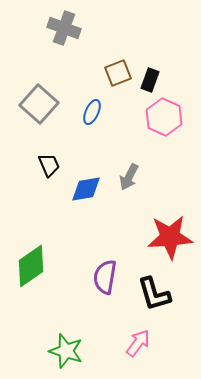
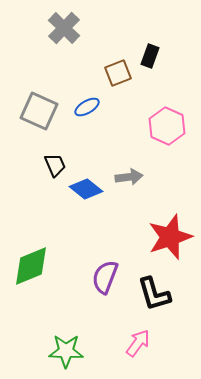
gray cross: rotated 24 degrees clockwise
black rectangle: moved 24 px up
gray square: moved 7 px down; rotated 18 degrees counterclockwise
blue ellipse: moved 5 px left, 5 px up; rotated 35 degrees clockwise
pink hexagon: moved 3 px right, 9 px down
black trapezoid: moved 6 px right
gray arrow: rotated 124 degrees counterclockwise
blue diamond: rotated 48 degrees clockwise
red star: rotated 15 degrees counterclockwise
green diamond: rotated 12 degrees clockwise
purple semicircle: rotated 12 degrees clockwise
green star: rotated 16 degrees counterclockwise
